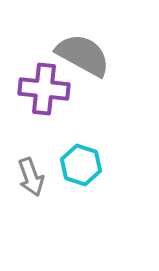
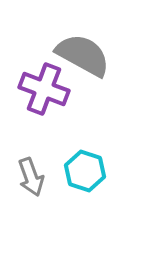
purple cross: rotated 15 degrees clockwise
cyan hexagon: moved 4 px right, 6 px down
